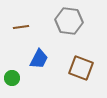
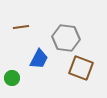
gray hexagon: moved 3 px left, 17 px down
